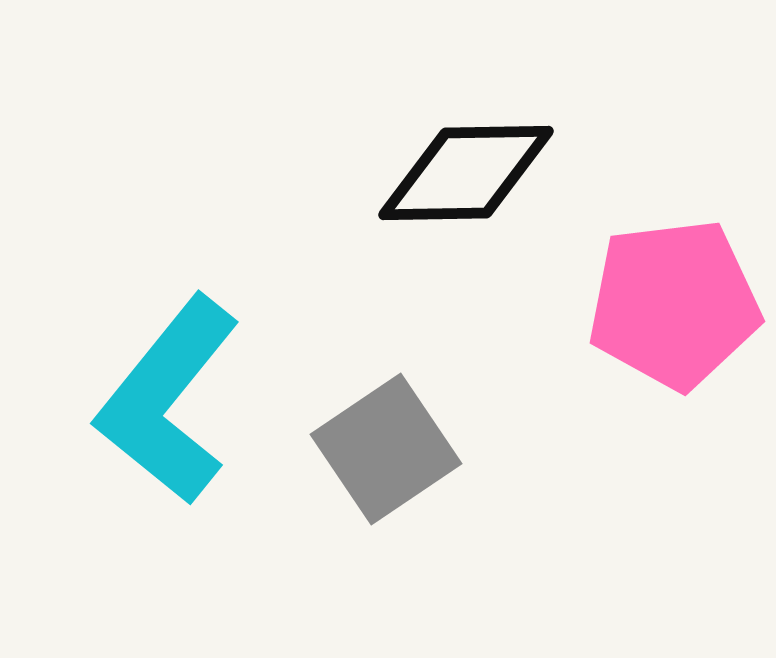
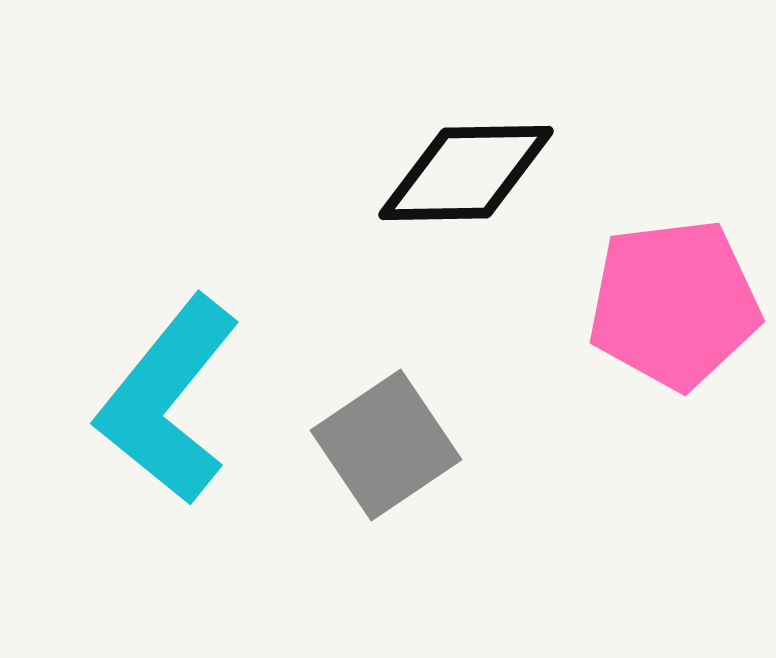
gray square: moved 4 px up
